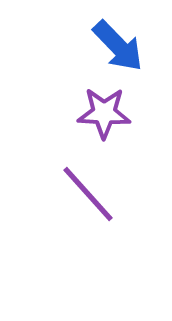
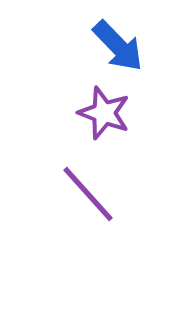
purple star: rotated 18 degrees clockwise
